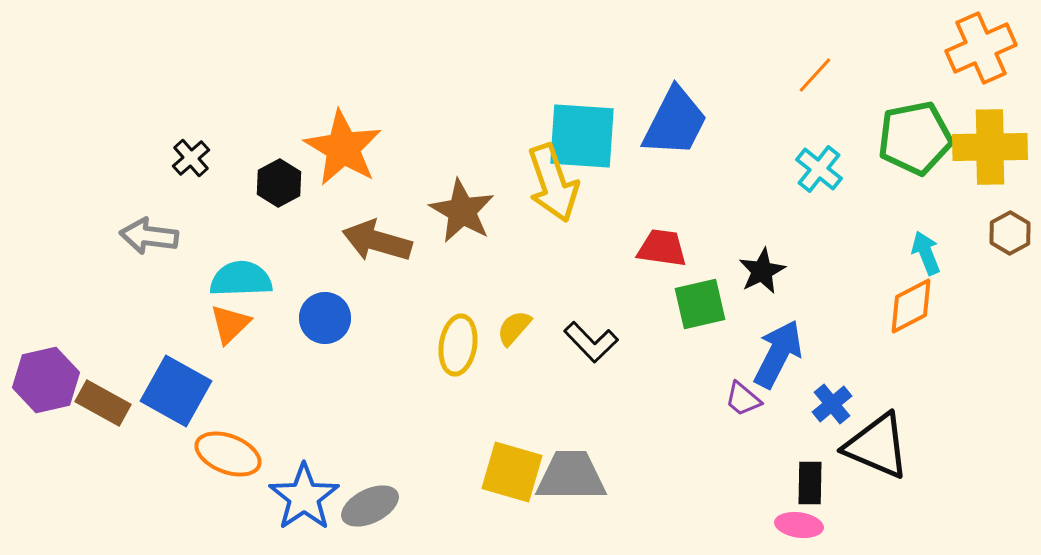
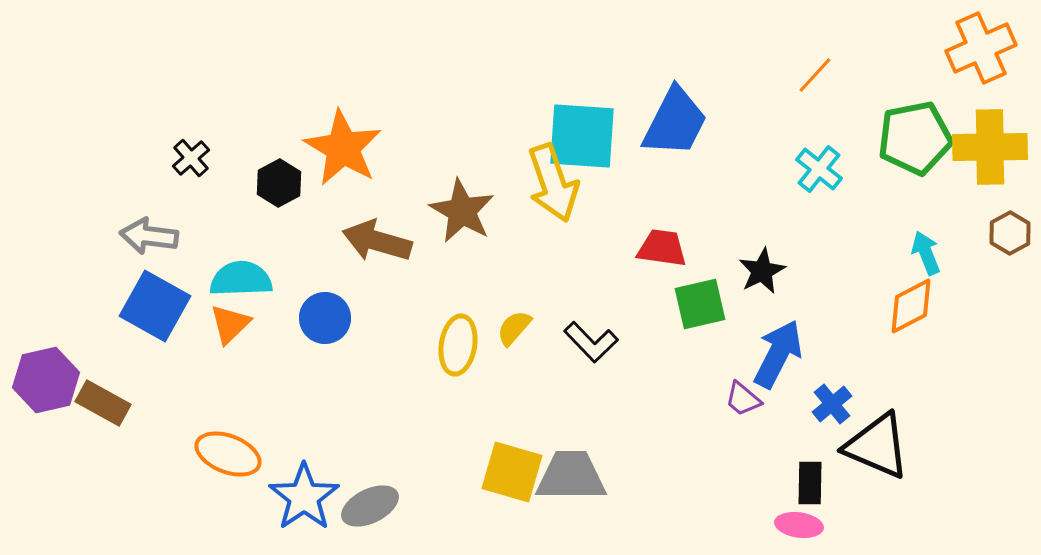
blue square: moved 21 px left, 85 px up
